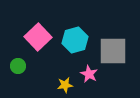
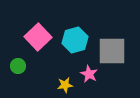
gray square: moved 1 px left
